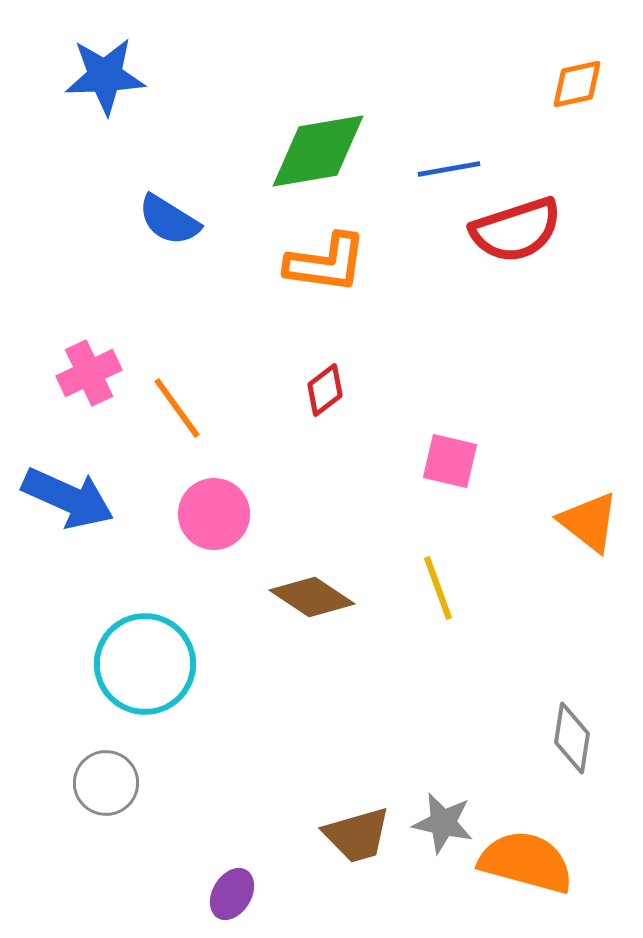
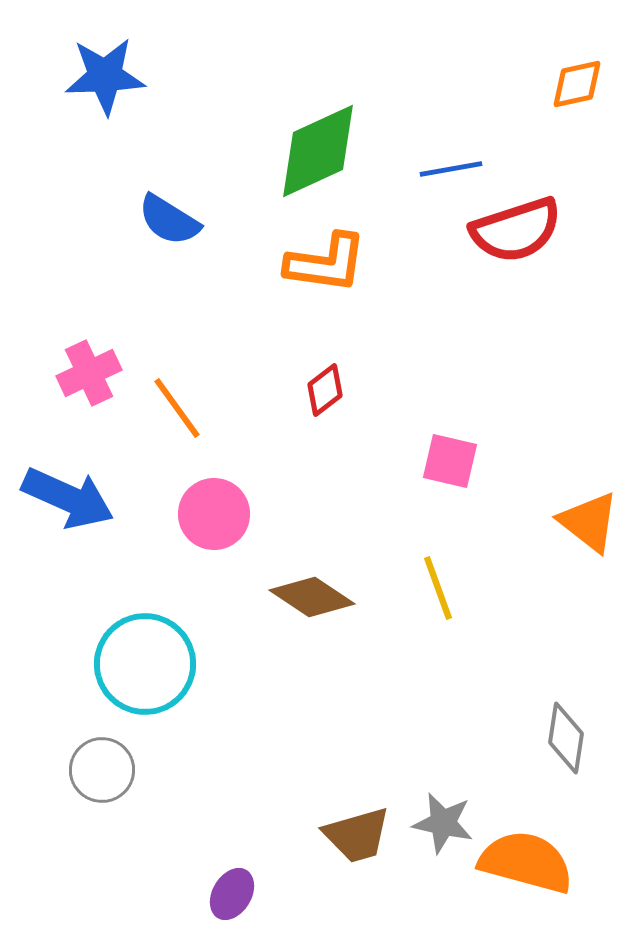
green diamond: rotated 15 degrees counterclockwise
blue line: moved 2 px right
gray diamond: moved 6 px left
gray circle: moved 4 px left, 13 px up
